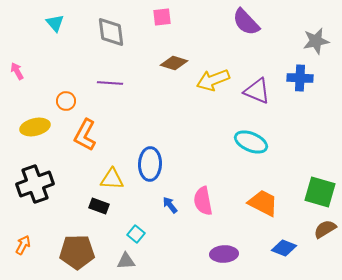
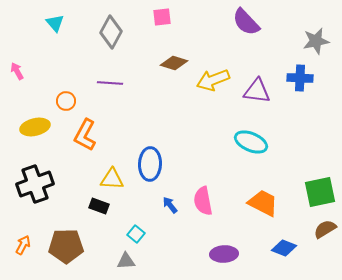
gray diamond: rotated 36 degrees clockwise
purple triangle: rotated 16 degrees counterclockwise
green square: rotated 28 degrees counterclockwise
brown pentagon: moved 11 px left, 6 px up
